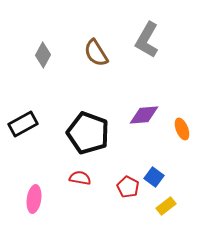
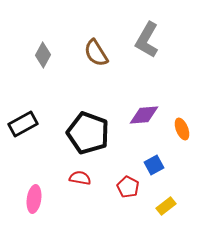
blue square: moved 12 px up; rotated 24 degrees clockwise
